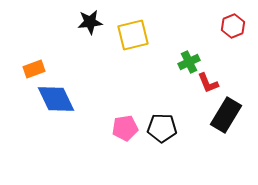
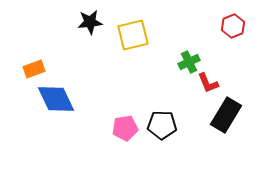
black pentagon: moved 3 px up
